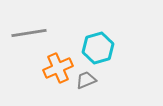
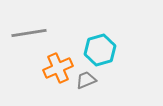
cyan hexagon: moved 2 px right, 2 px down
